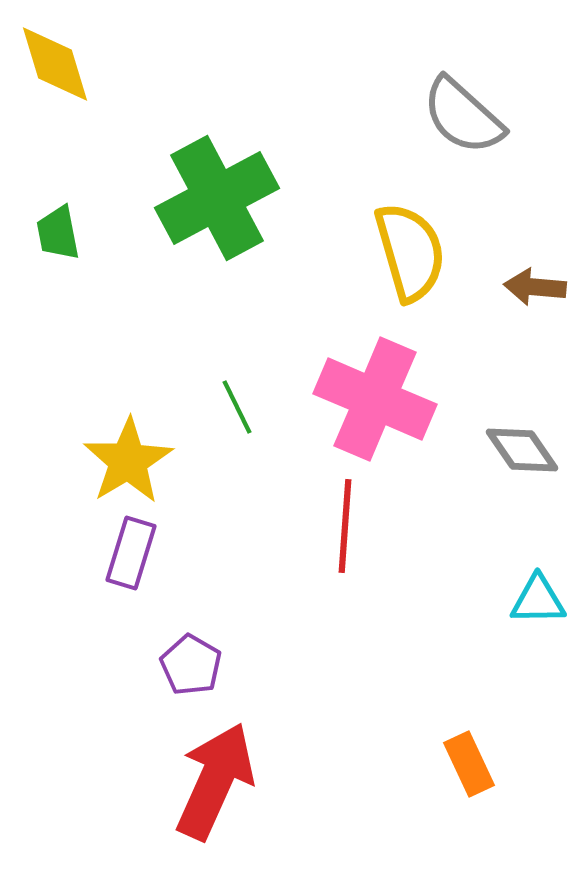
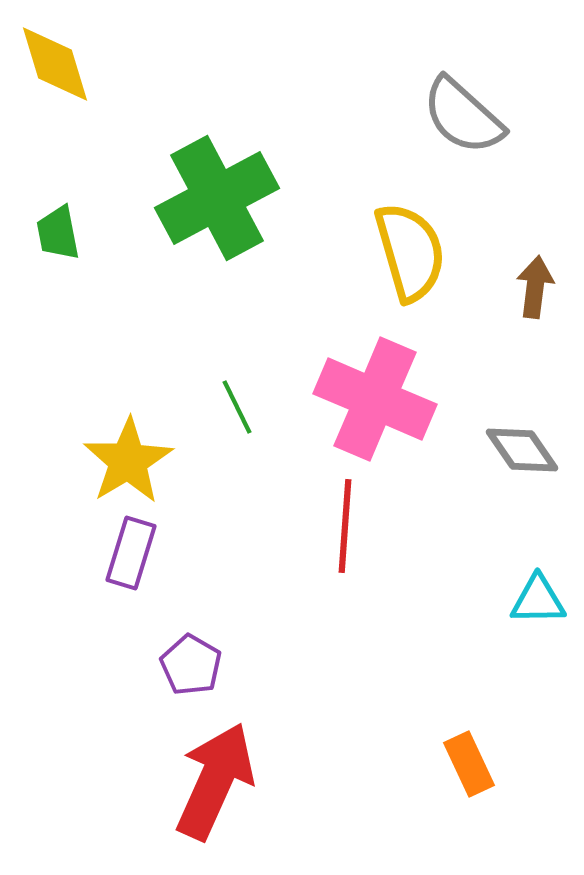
brown arrow: rotated 92 degrees clockwise
